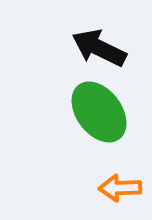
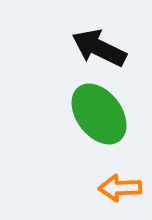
green ellipse: moved 2 px down
